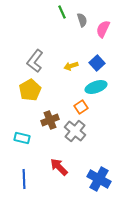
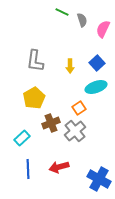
green line: rotated 40 degrees counterclockwise
gray L-shape: rotated 30 degrees counterclockwise
yellow arrow: moved 1 px left; rotated 72 degrees counterclockwise
yellow pentagon: moved 4 px right, 8 px down
orange square: moved 2 px left, 1 px down
brown cross: moved 1 px right, 3 px down
gray cross: rotated 10 degrees clockwise
cyan rectangle: rotated 56 degrees counterclockwise
red arrow: rotated 60 degrees counterclockwise
blue line: moved 4 px right, 10 px up
